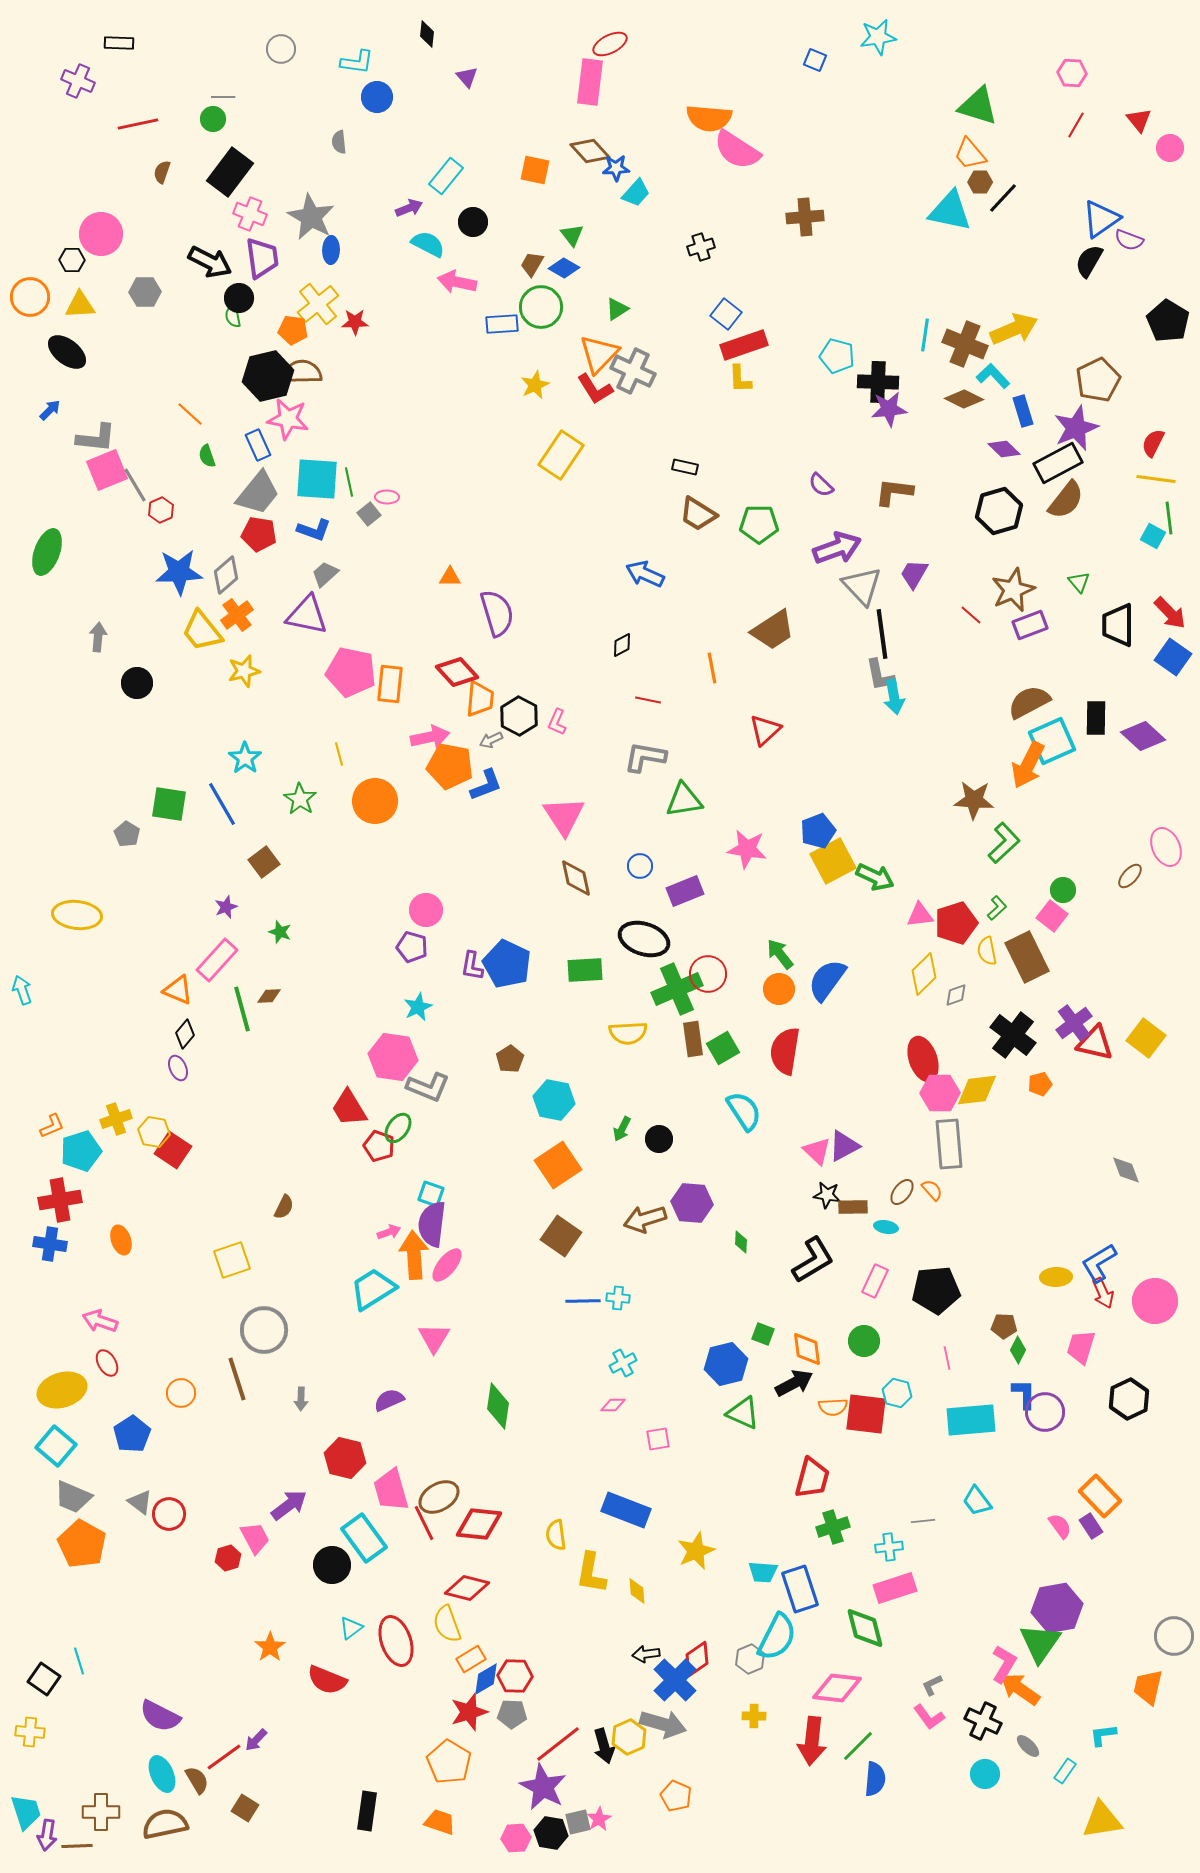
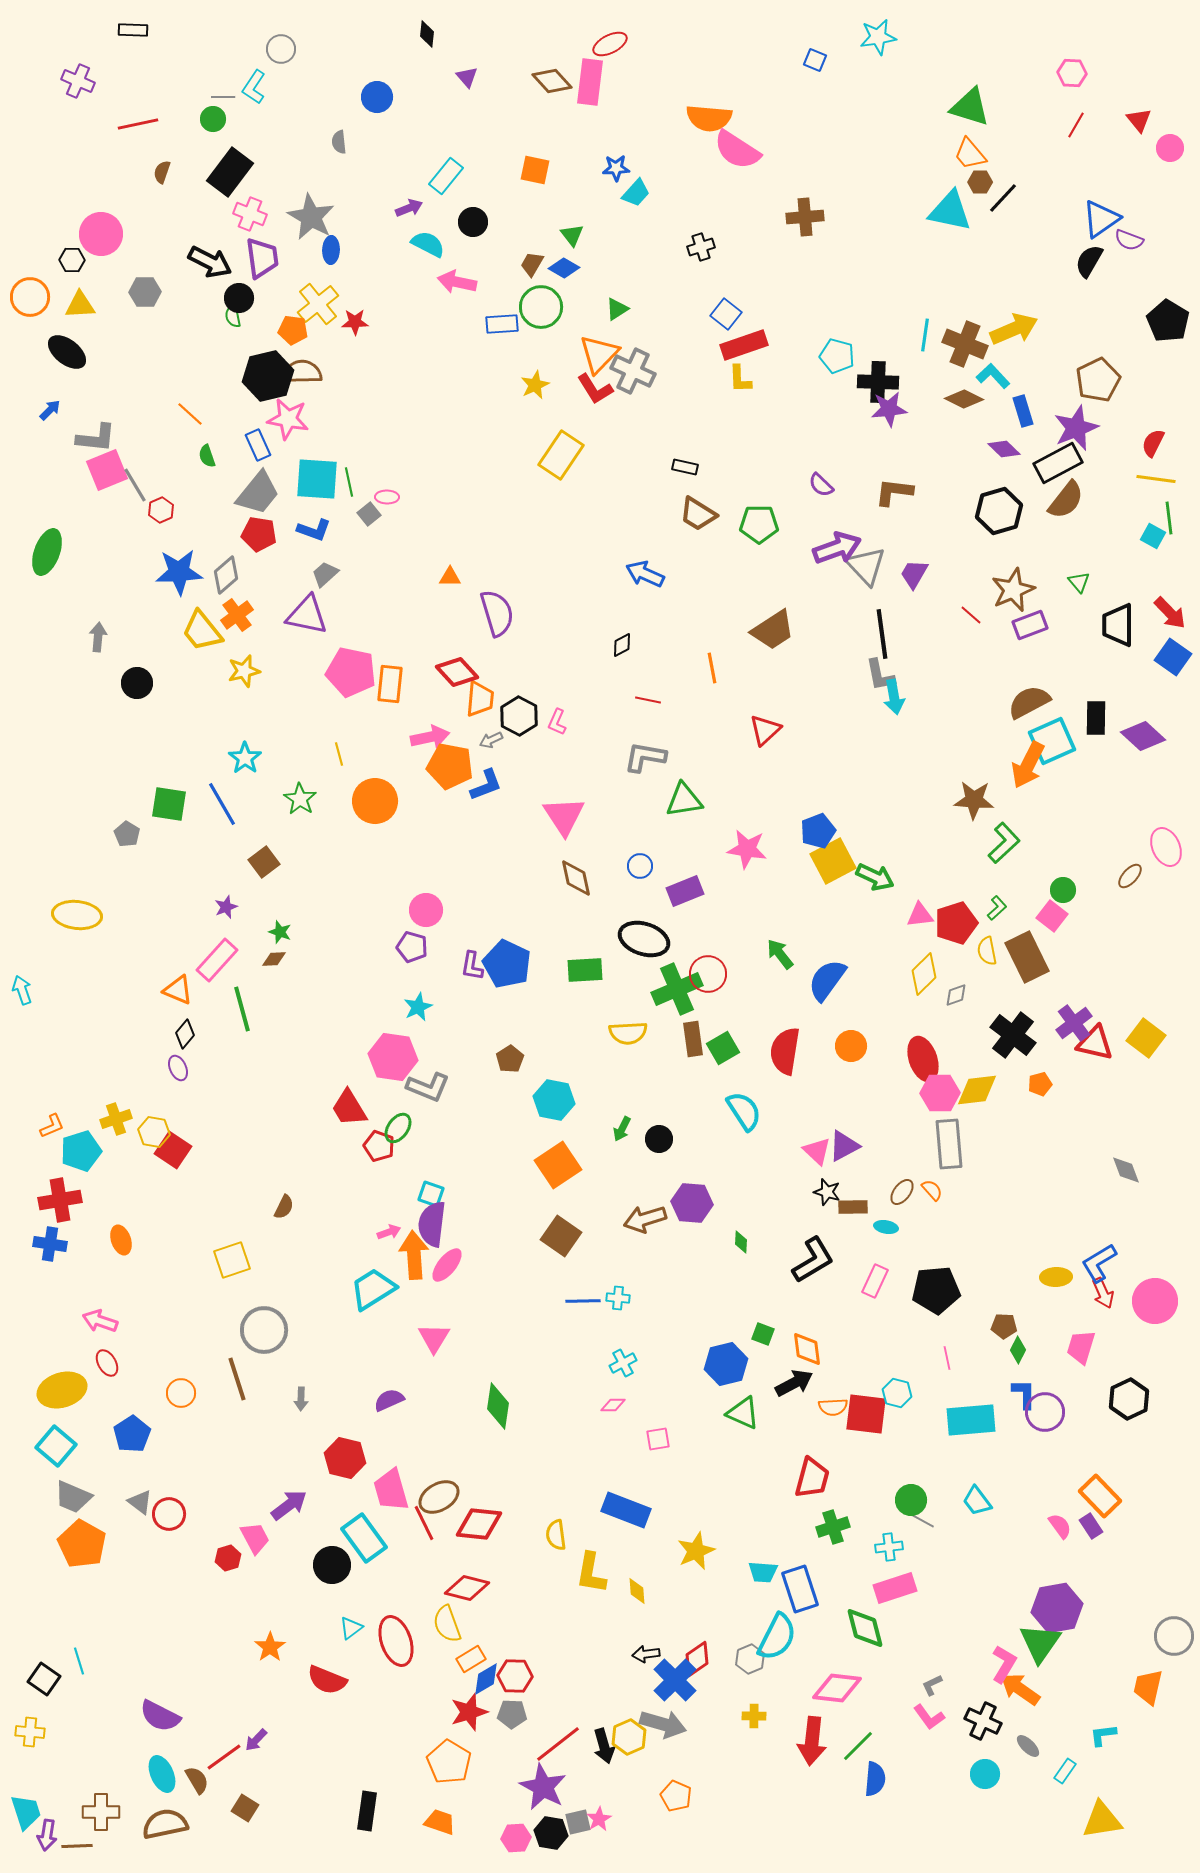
black rectangle at (119, 43): moved 14 px right, 13 px up
cyan L-shape at (357, 62): moved 103 px left, 25 px down; rotated 116 degrees clockwise
green triangle at (978, 106): moved 8 px left, 1 px down
brown diamond at (590, 151): moved 38 px left, 70 px up
gray triangle at (862, 586): moved 4 px right, 20 px up
orange circle at (779, 989): moved 72 px right, 57 px down
brown diamond at (269, 996): moved 5 px right, 37 px up
black star at (827, 1195): moved 3 px up; rotated 8 degrees clockwise
green circle at (864, 1341): moved 47 px right, 159 px down
gray line at (923, 1521): rotated 35 degrees clockwise
